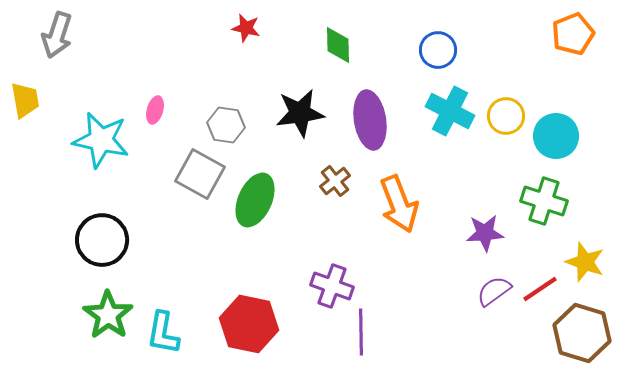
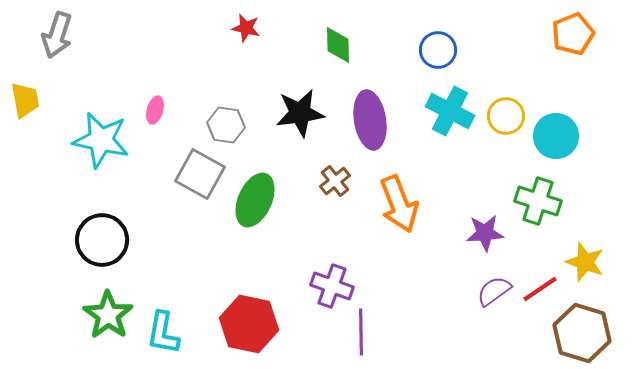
green cross: moved 6 px left
